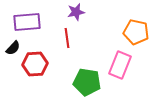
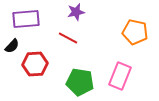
purple rectangle: moved 1 px left, 3 px up
orange pentagon: moved 1 px left
red line: moved 1 px right; rotated 54 degrees counterclockwise
black semicircle: moved 1 px left, 2 px up
pink rectangle: moved 11 px down
green pentagon: moved 7 px left
